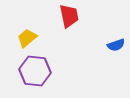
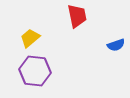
red trapezoid: moved 8 px right
yellow trapezoid: moved 3 px right
